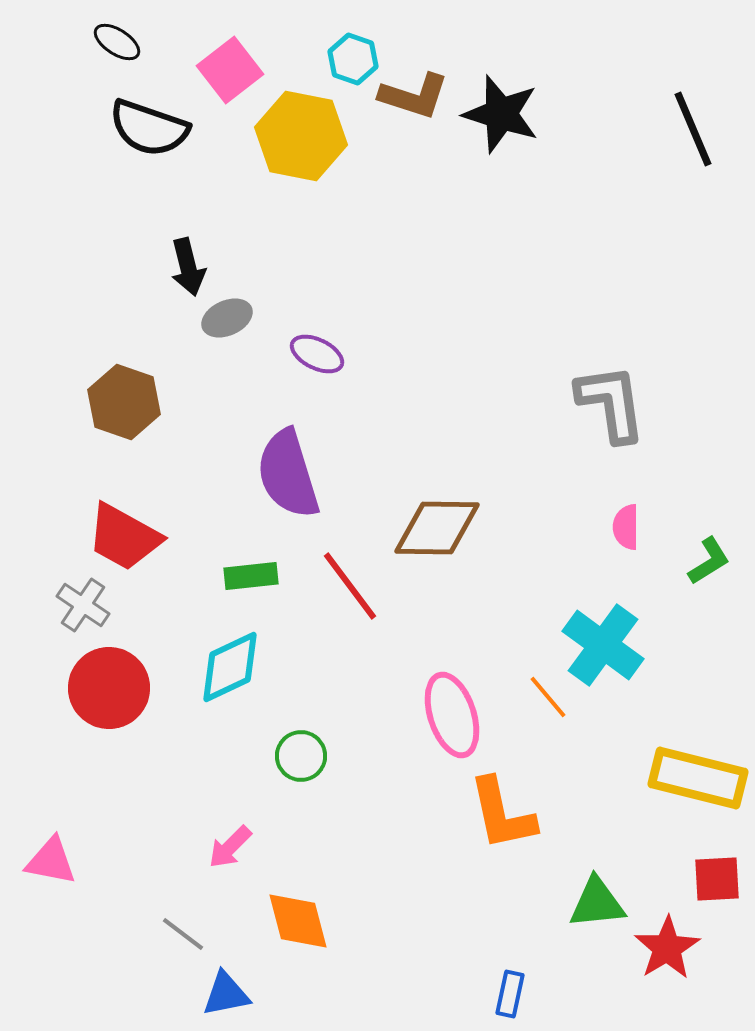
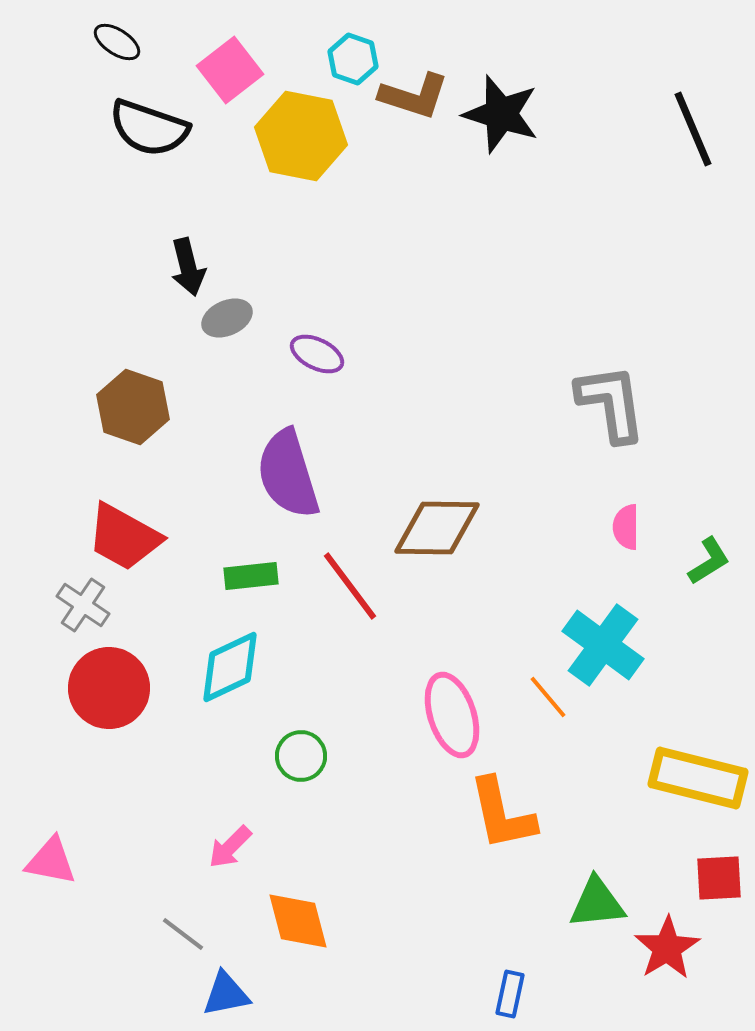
brown hexagon: moved 9 px right, 5 px down
red square: moved 2 px right, 1 px up
